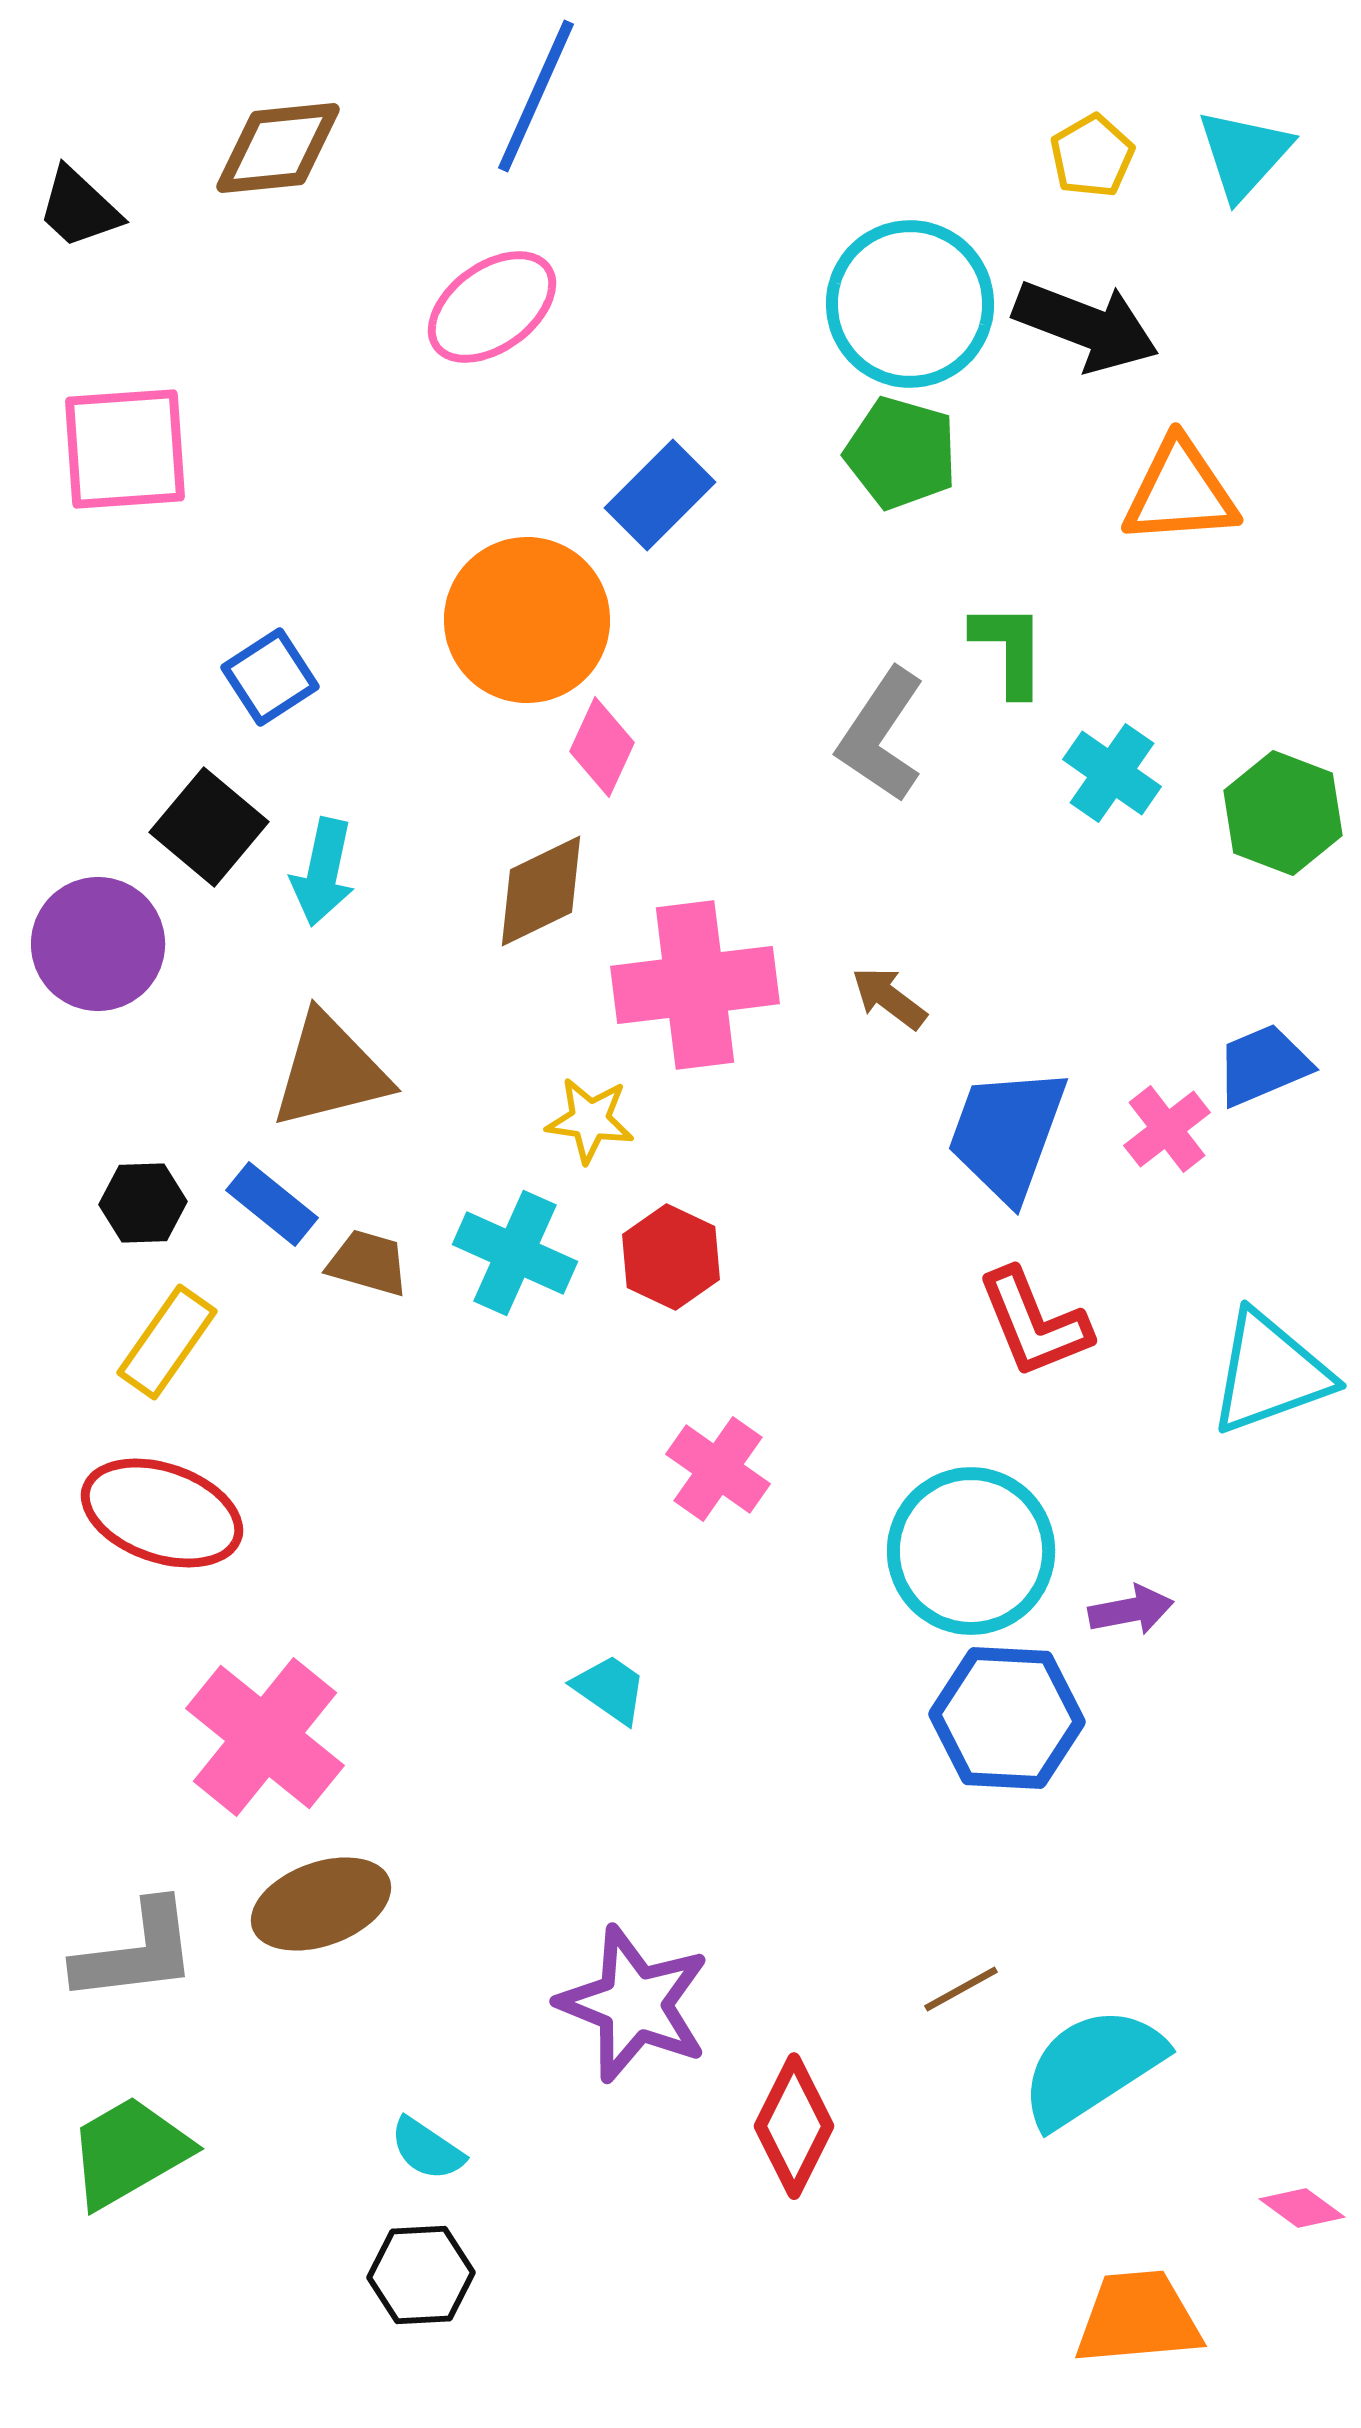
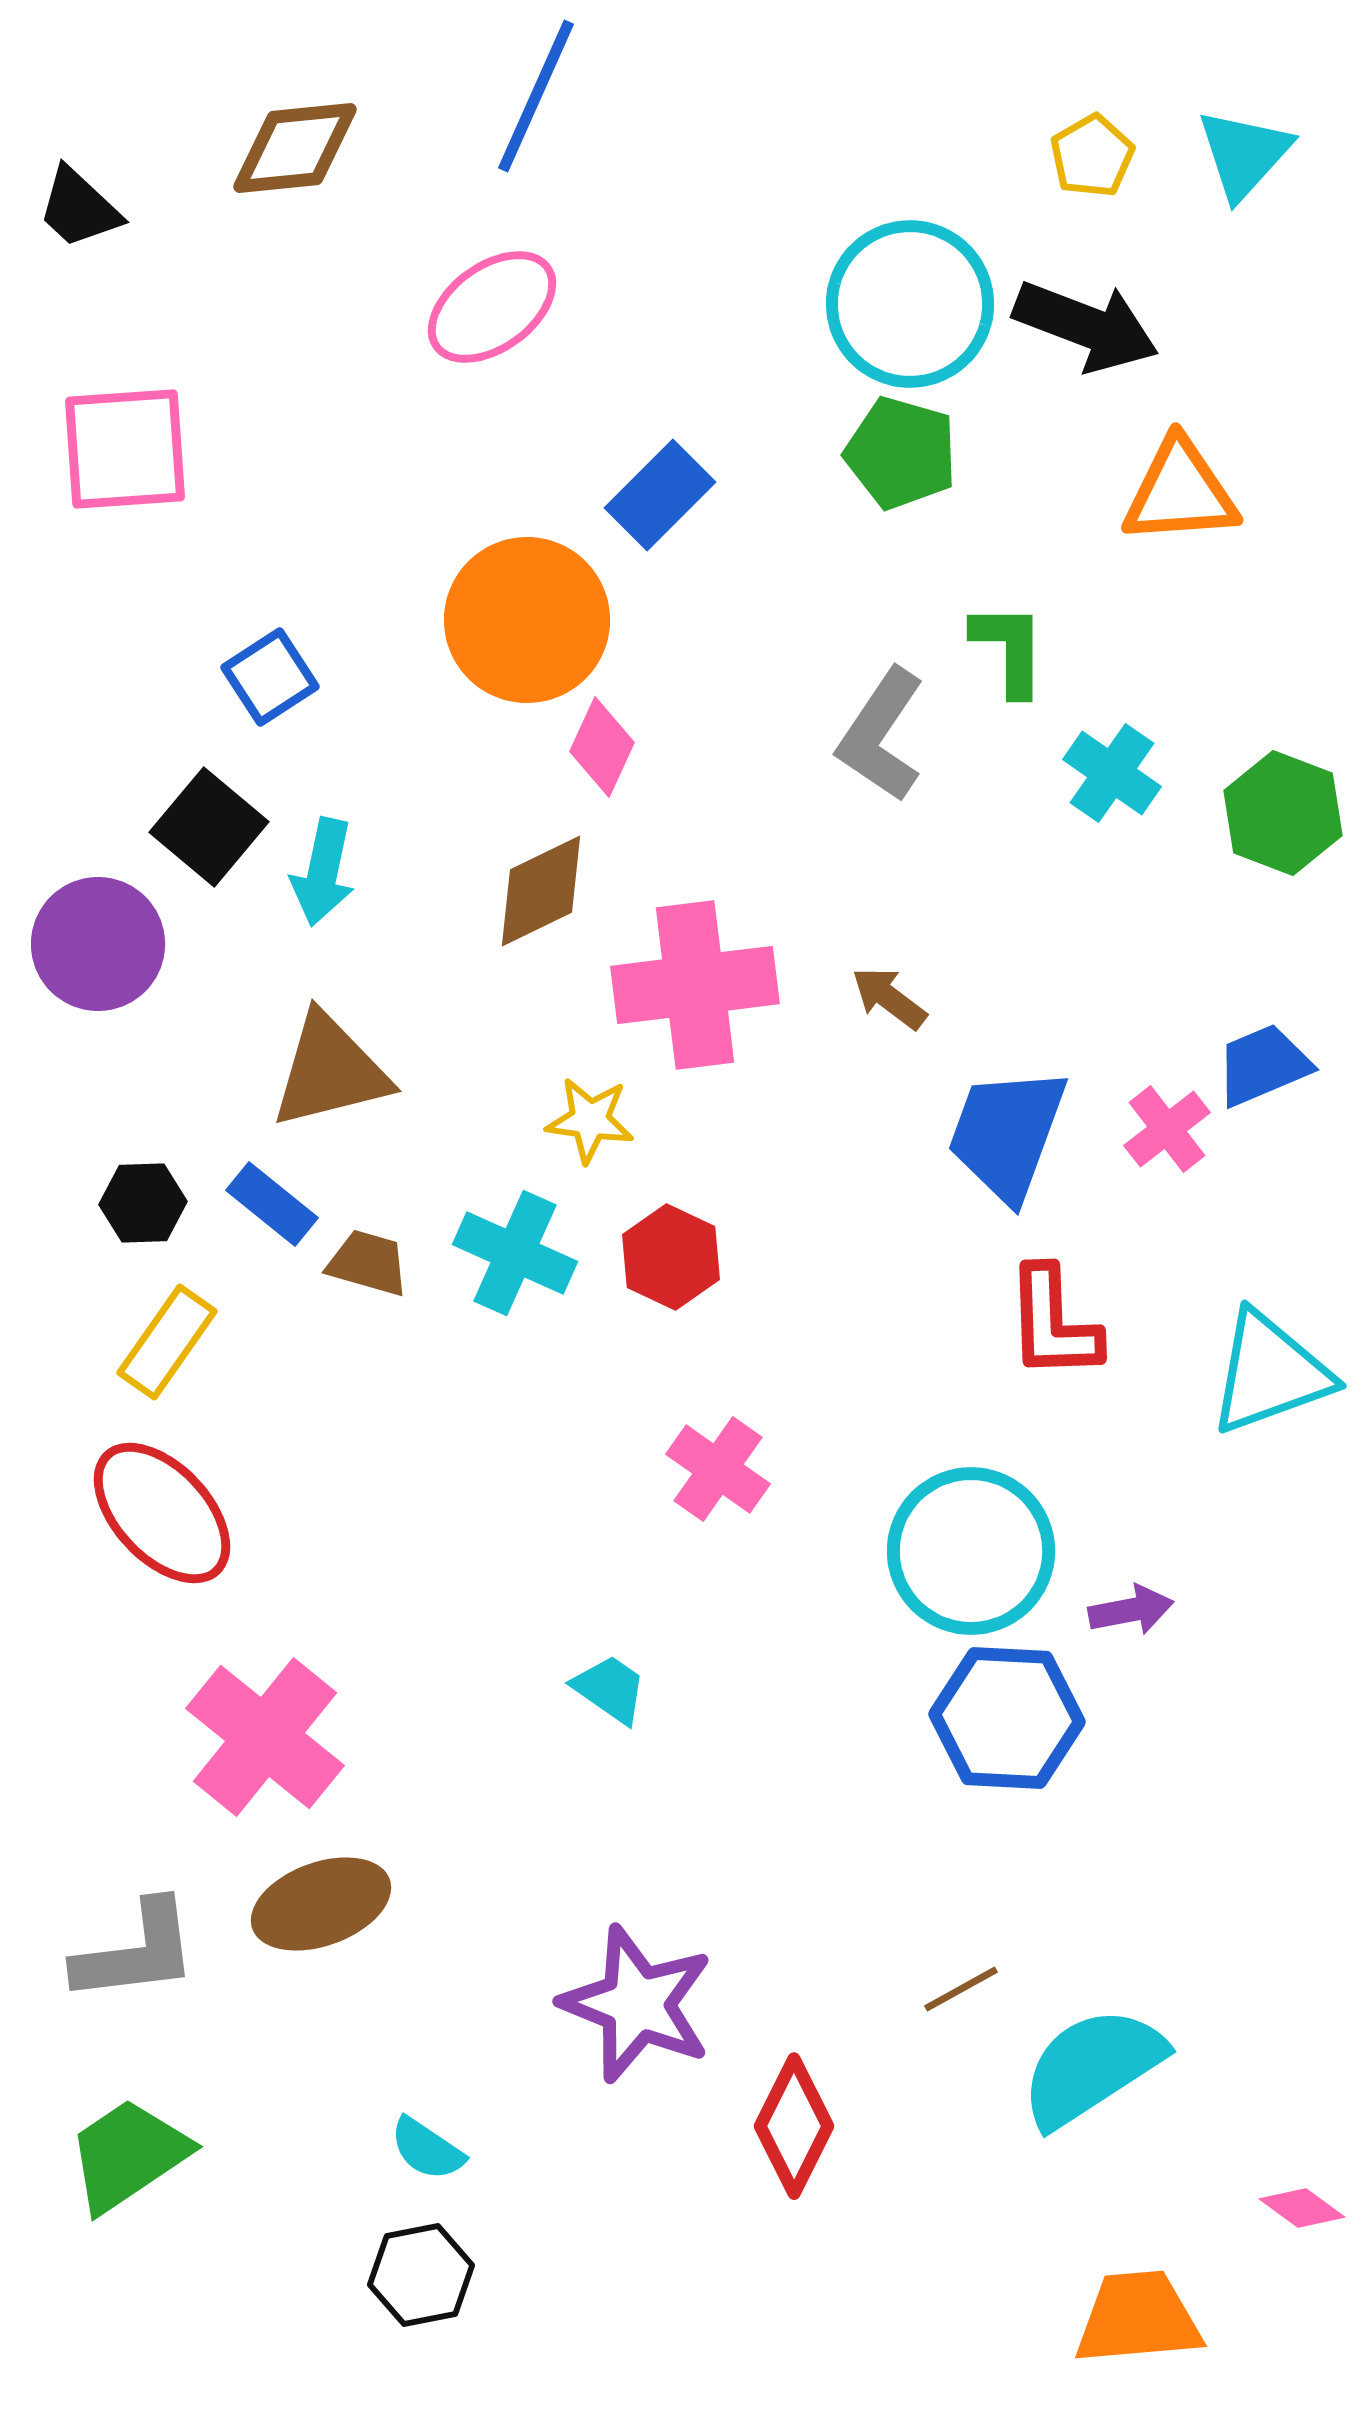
brown diamond at (278, 148): moved 17 px right
red L-shape at (1034, 1323): moved 19 px right; rotated 20 degrees clockwise
red ellipse at (162, 1513): rotated 28 degrees clockwise
purple star at (634, 2004): moved 3 px right
green trapezoid at (129, 2152): moved 1 px left, 3 px down; rotated 4 degrees counterclockwise
black hexagon at (421, 2275): rotated 8 degrees counterclockwise
